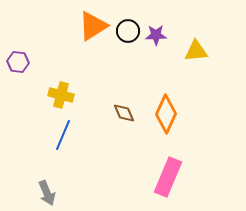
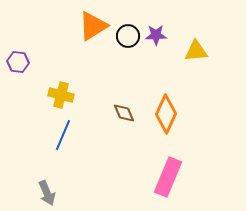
black circle: moved 5 px down
